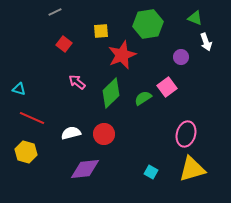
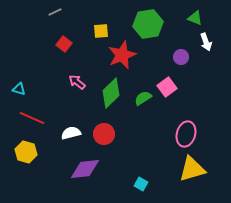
cyan square: moved 10 px left, 12 px down
